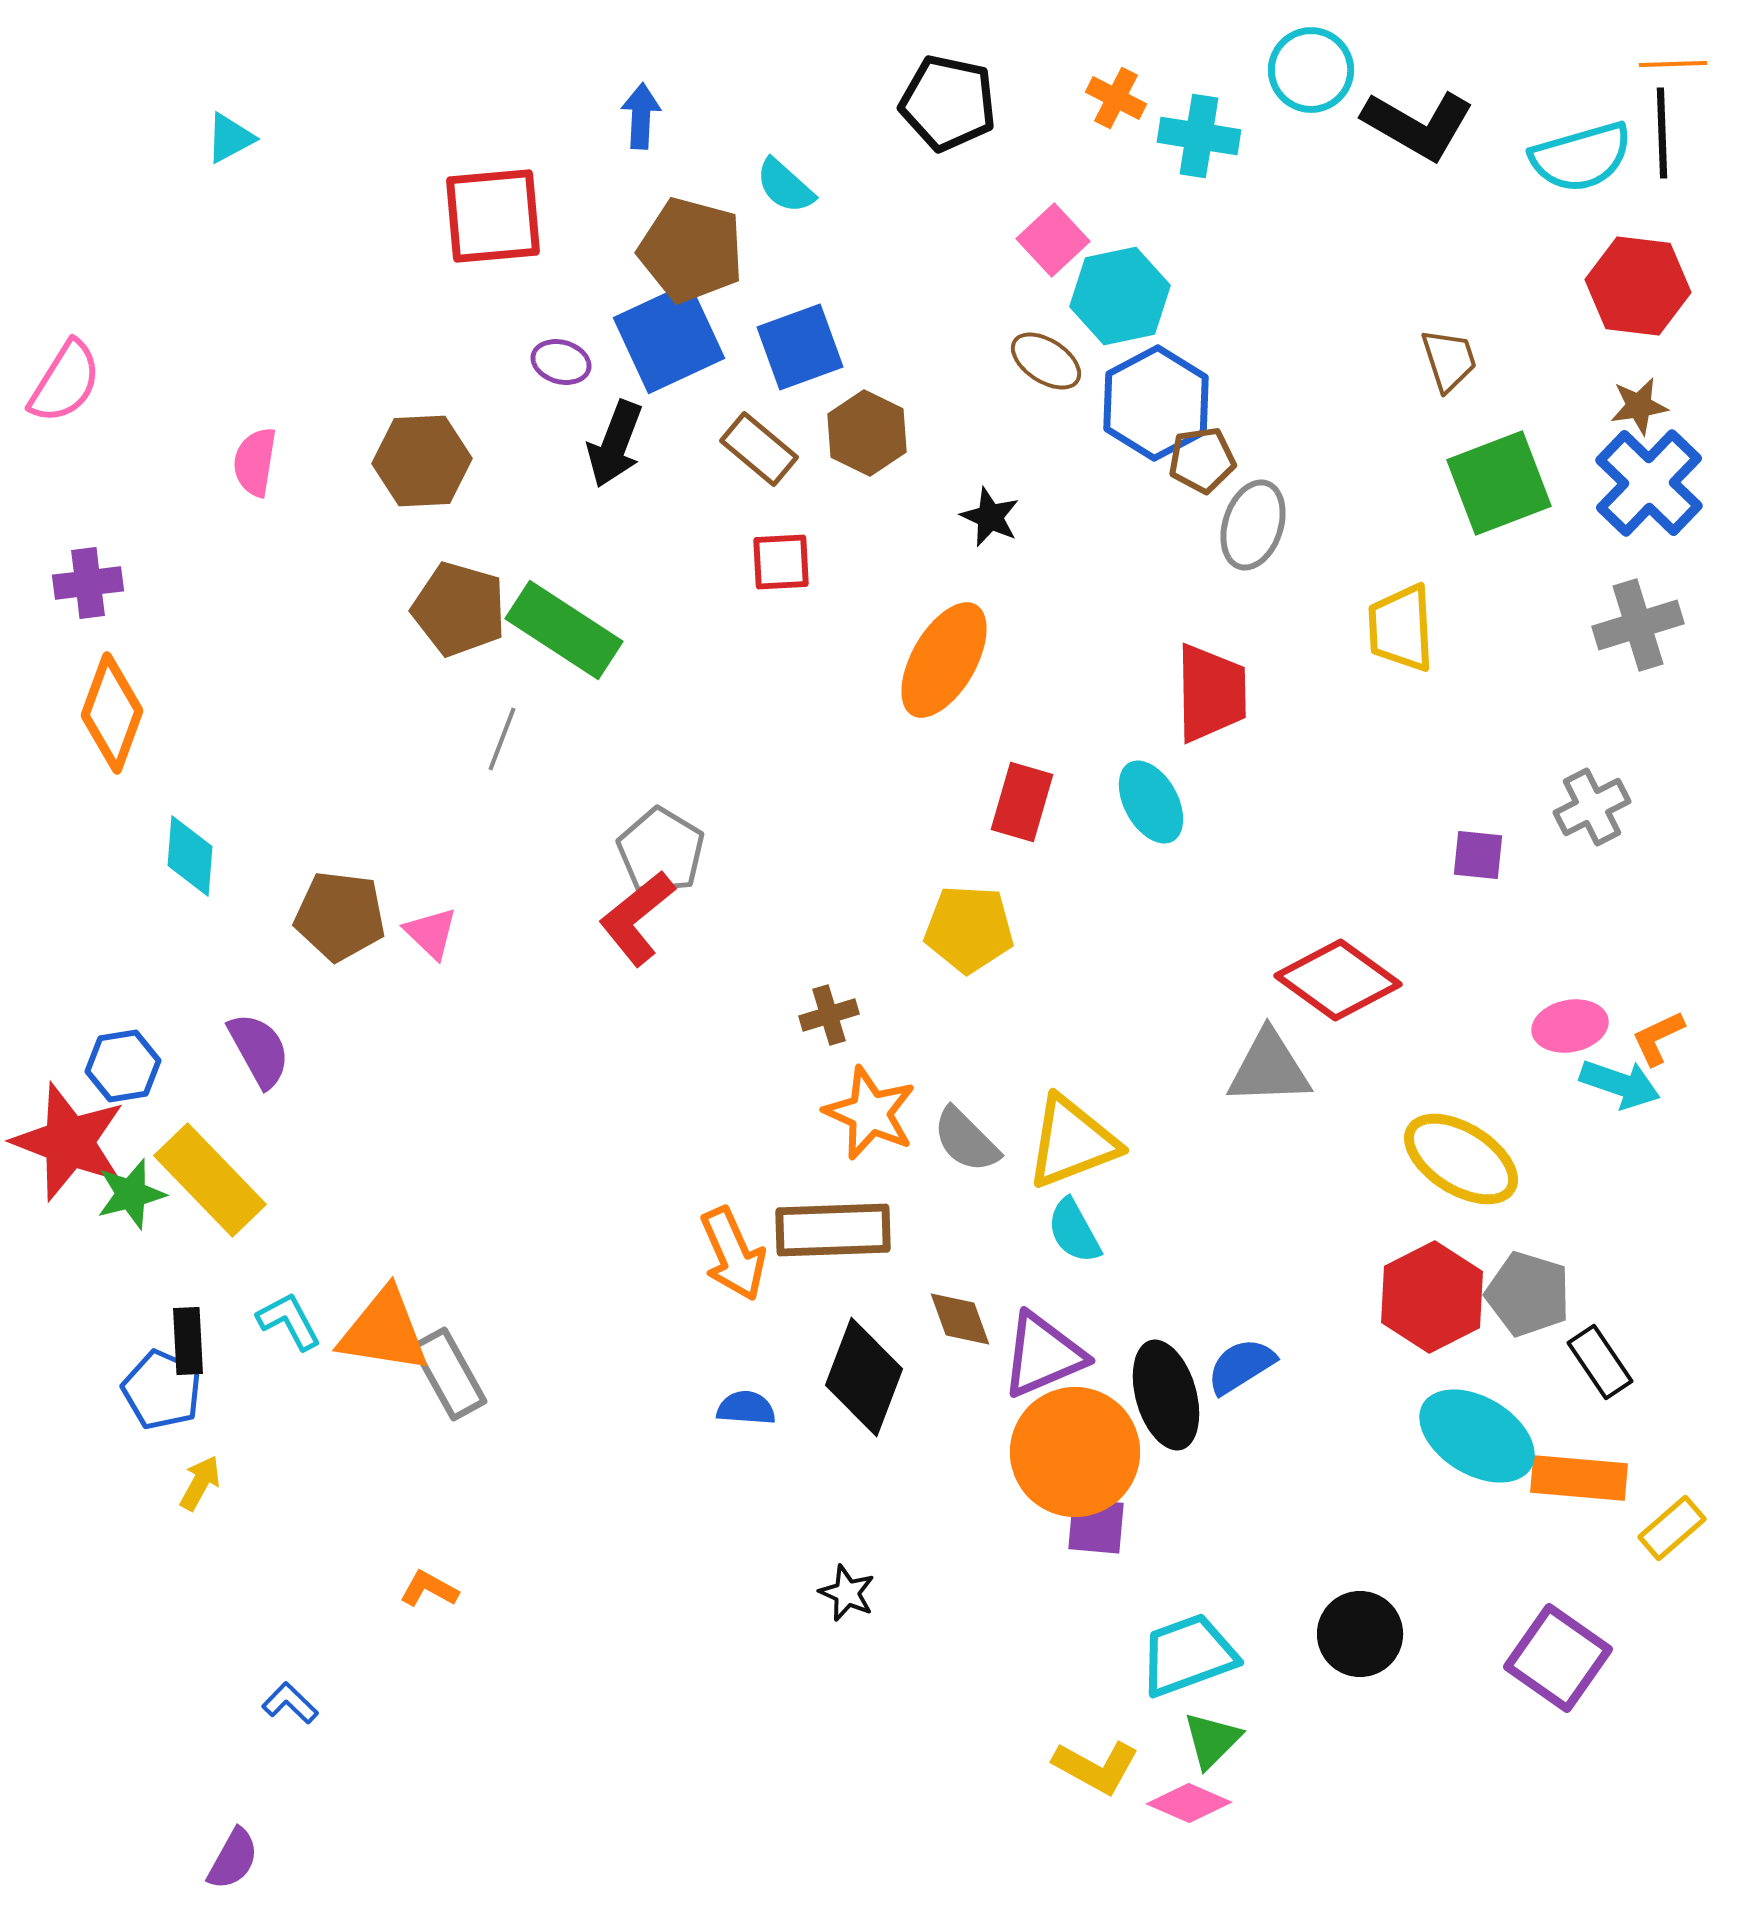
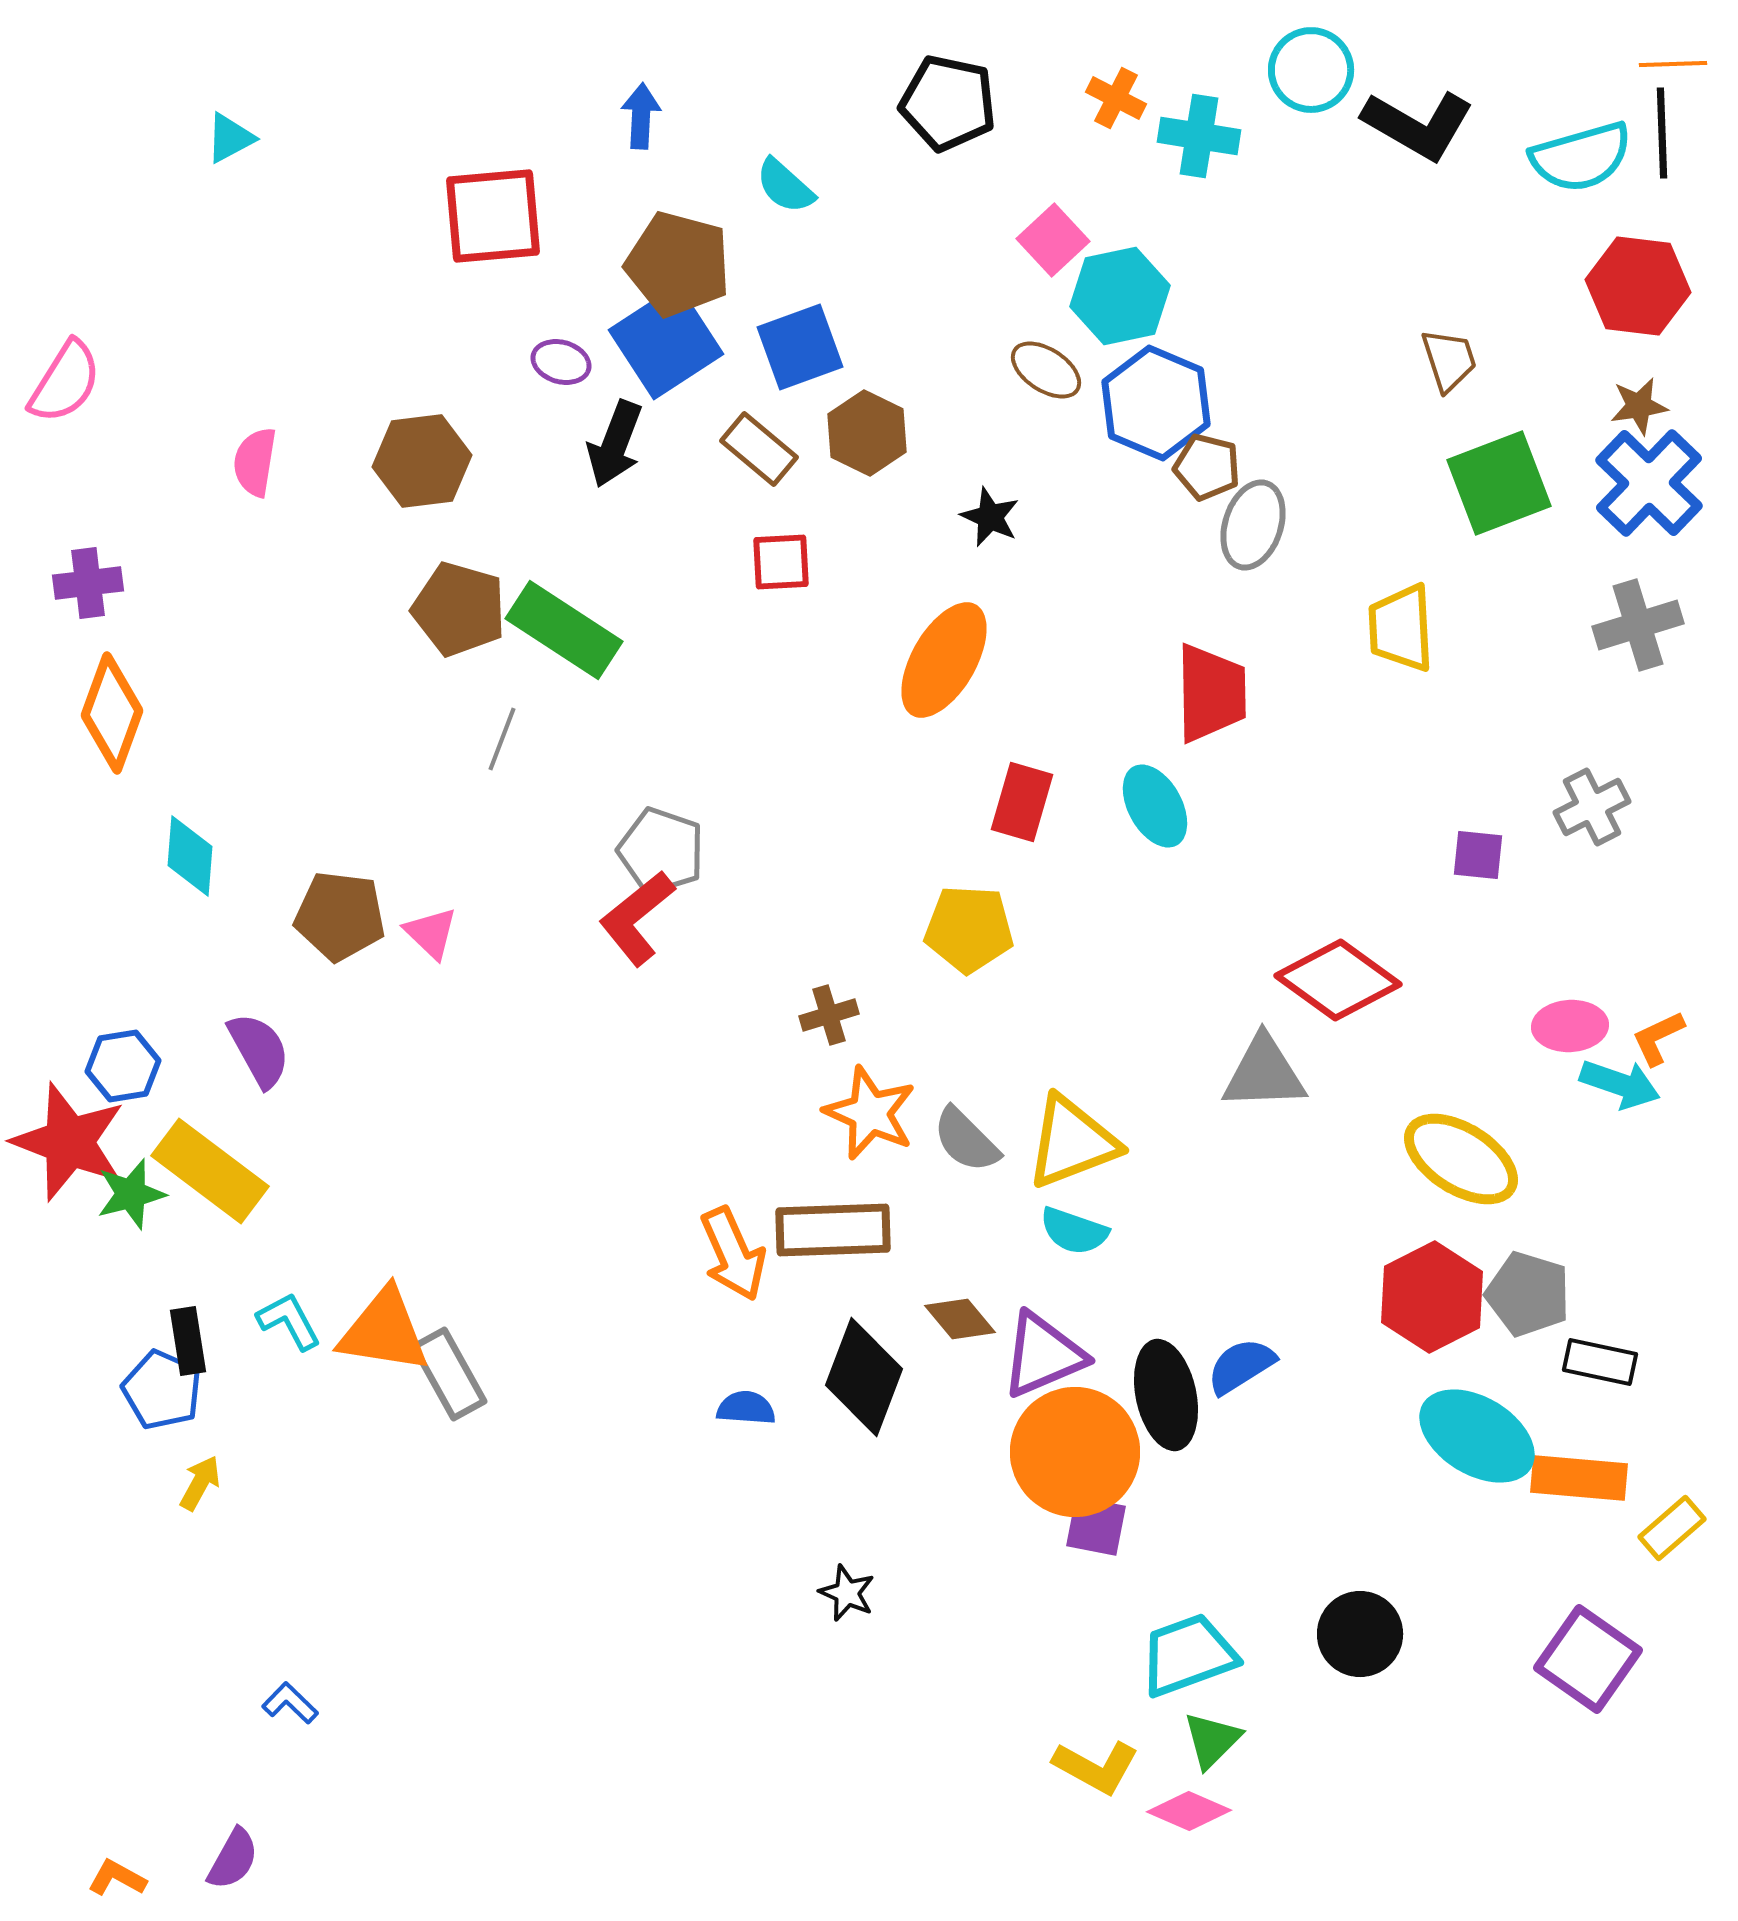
brown pentagon at (691, 250): moved 13 px left, 14 px down
blue square at (669, 338): moved 3 px left, 4 px down; rotated 8 degrees counterclockwise
brown ellipse at (1046, 361): moved 9 px down
blue hexagon at (1156, 403): rotated 9 degrees counterclockwise
brown pentagon at (1202, 460): moved 5 px right, 7 px down; rotated 22 degrees clockwise
brown hexagon at (422, 461): rotated 4 degrees counterclockwise
cyan ellipse at (1151, 802): moved 4 px right, 4 px down
gray pentagon at (661, 851): rotated 12 degrees counterclockwise
pink ellipse at (1570, 1026): rotated 8 degrees clockwise
gray triangle at (1269, 1068): moved 5 px left, 5 px down
yellow rectangle at (210, 1180): moved 9 px up; rotated 9 degrees counterclockwise
cyan semicircle at (1074, 1231): rotated 42 degrees counterclockwise
brown diamond at (960, 1319): rotated 20 degrees counterclockwise
black rectangle at (188, 1341): rotated 6 degrees counterclockwise
black rectangle at (1600, 1362): rotated 44 degrees counterclockwise
black ellipse at (1166, 1395): rotated 4 degrees clockwise
purple square at (1096, 1526): rotated 6 degrees clockwise
orange L-shape at (429, 1589): moved 312 px left, 289 px down
purple square at (1558, 1658): moved 30 px right, 1 px down
pink diamond at (1189, 1803): moved 8 px down
